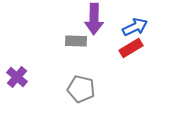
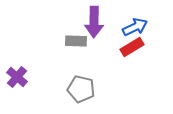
purple arrow: moved 3 px down
red rectangle: moved 1 px right, 1 px up
